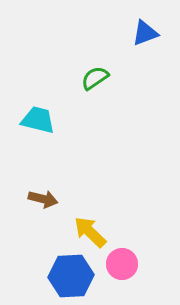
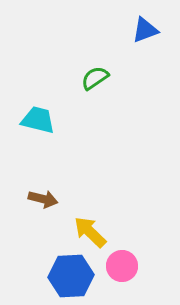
blue triangle: moved 3 px up
pink circle: moved 2 px down
